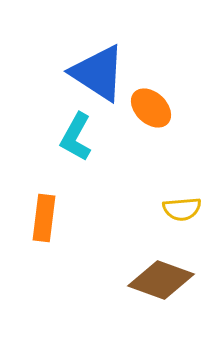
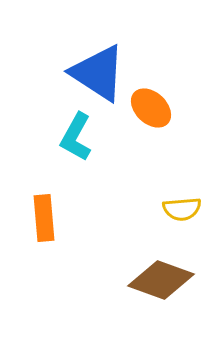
orange rectangle: rotated 12 degrees counterclockwise
